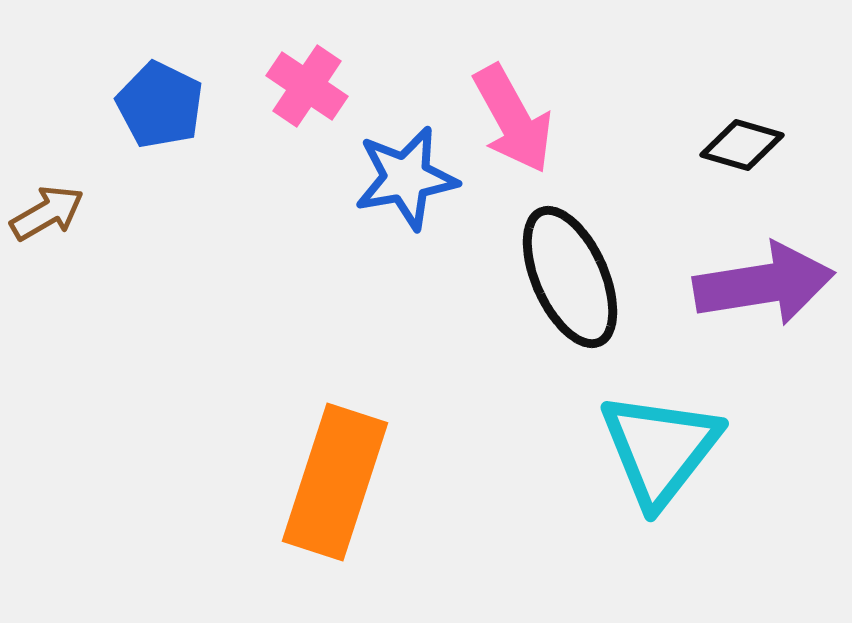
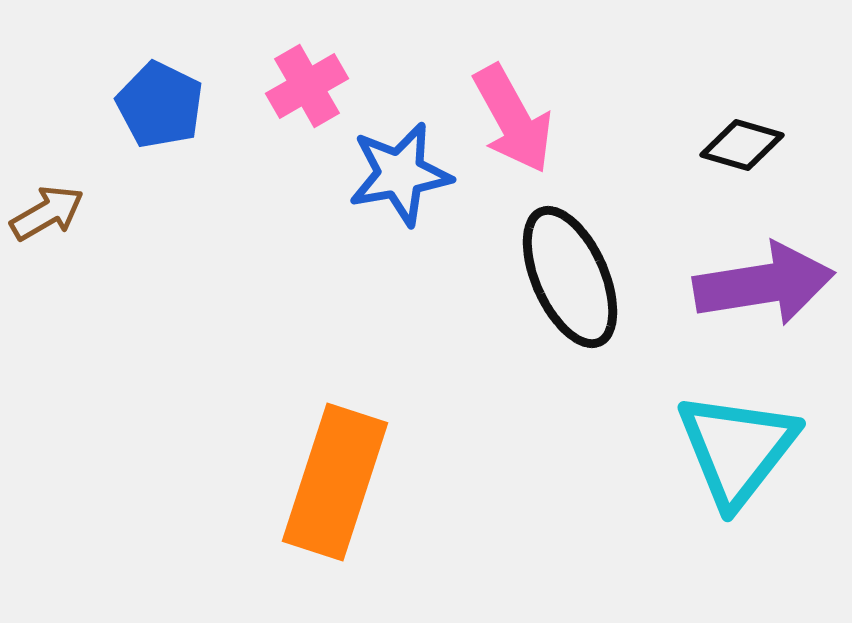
pink cross: rotated 26 degrees clockwise
blue star: moved 6 px left, 4 px up
cyan triangle: moved 77 px right
